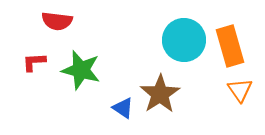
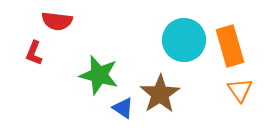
red L-shape: moved 9 px up; rotated 65 degrees counterclockwise
green star: moved 18 px right, 5 px down
